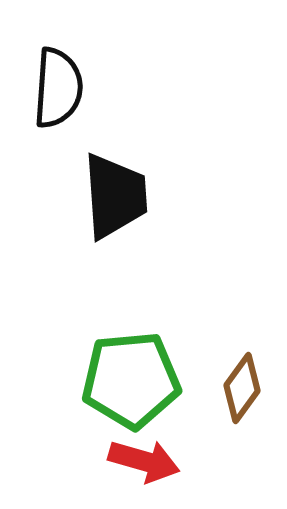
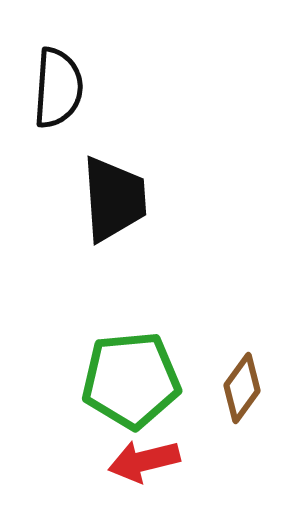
black trapezoid: moved 1 px left, 3 px down
red arrow: rotated 150 degrees clockwise
